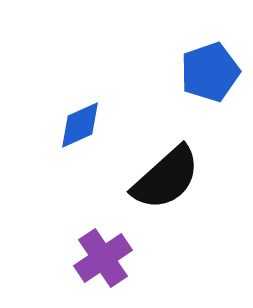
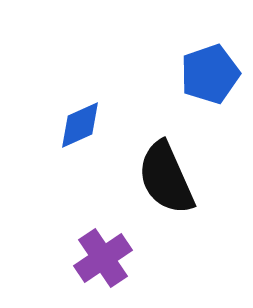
blue pentagon: moved 2 px down
black semicircle: rotated 108 degrees clockwise
